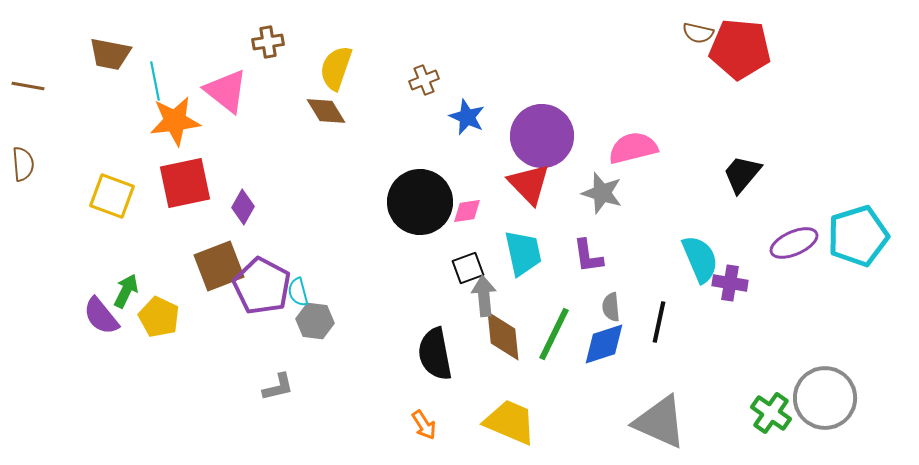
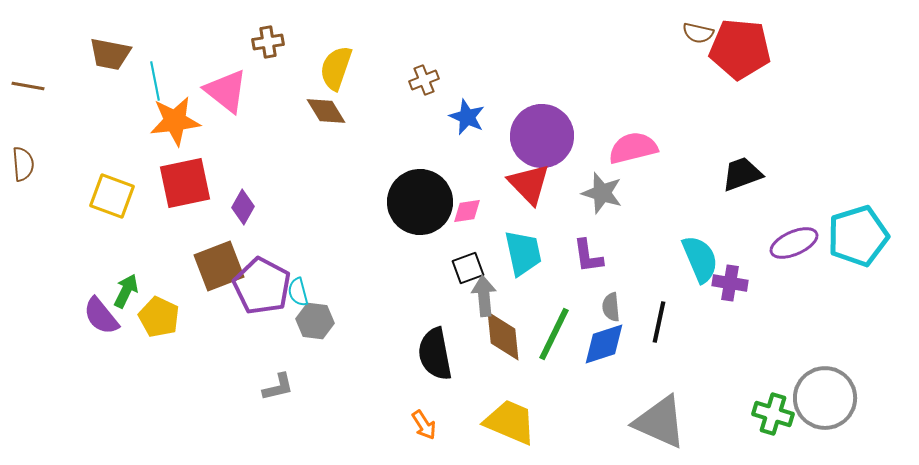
black trapezoid at (742, 174): rotated 30 degrees clockwise
green cross at (771, 413): moved 2 px right, 1 px down; rotated 18 degrees counterclockwise
